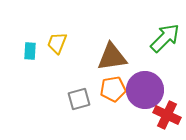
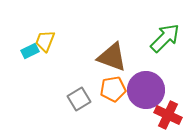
yellow trapezoid: moved 12 px left, 2 px up
cyan rectangle: rotated 60 degrees clockwise
brown triangle: rotated 28 degrees clockwise
purple circle: moved 1 px right
gray square: rotated 15 degrees counterclockwise
red cross: moved 1 px right
